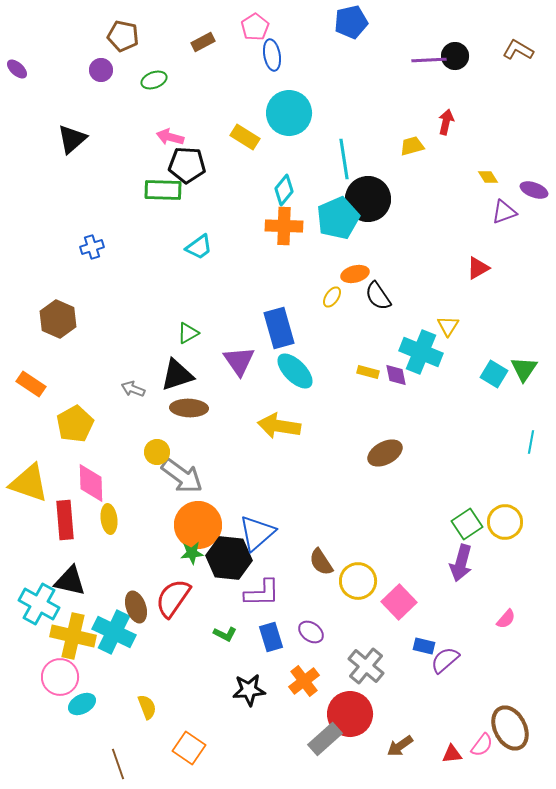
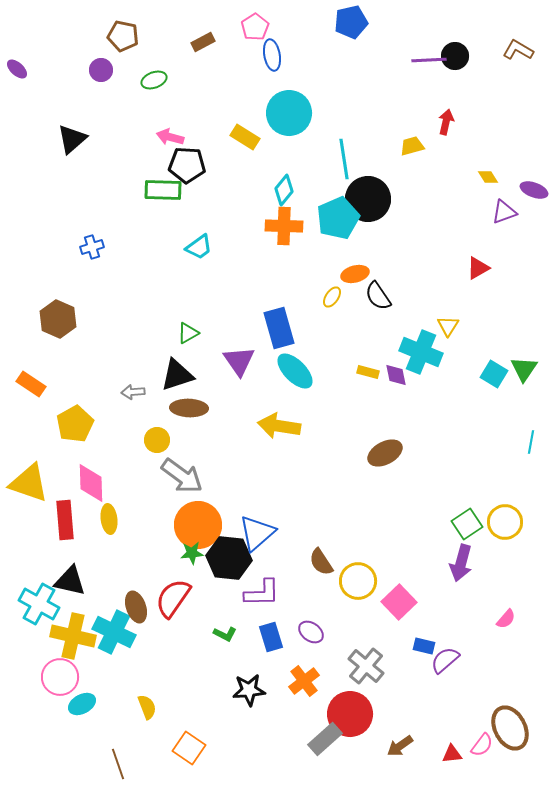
gray arrow at (133, 389): moved 3 px down; rotated 25 degrees counterclockwise
yellow circle at (157, 452): moved 12 px up
